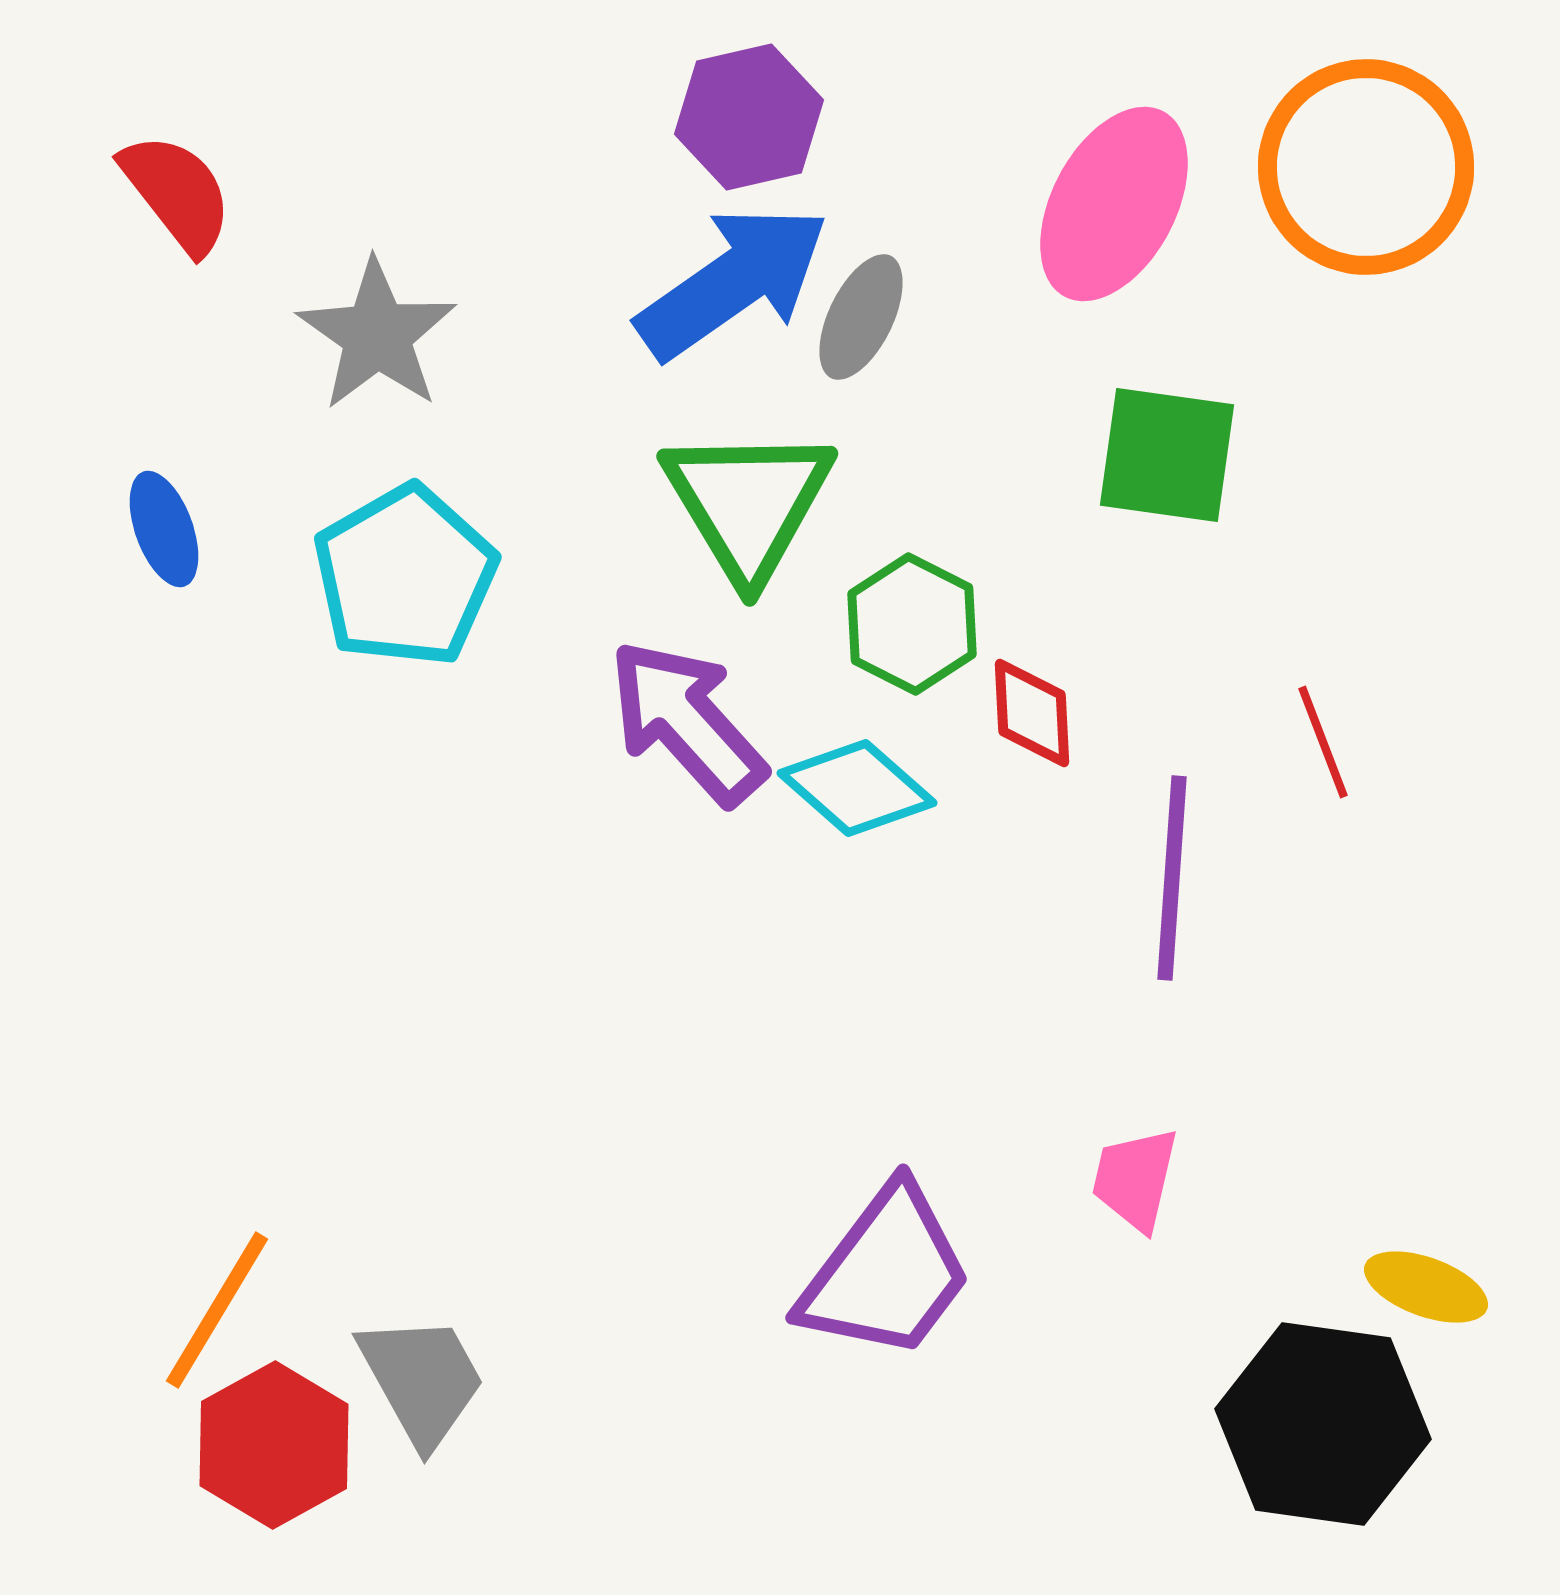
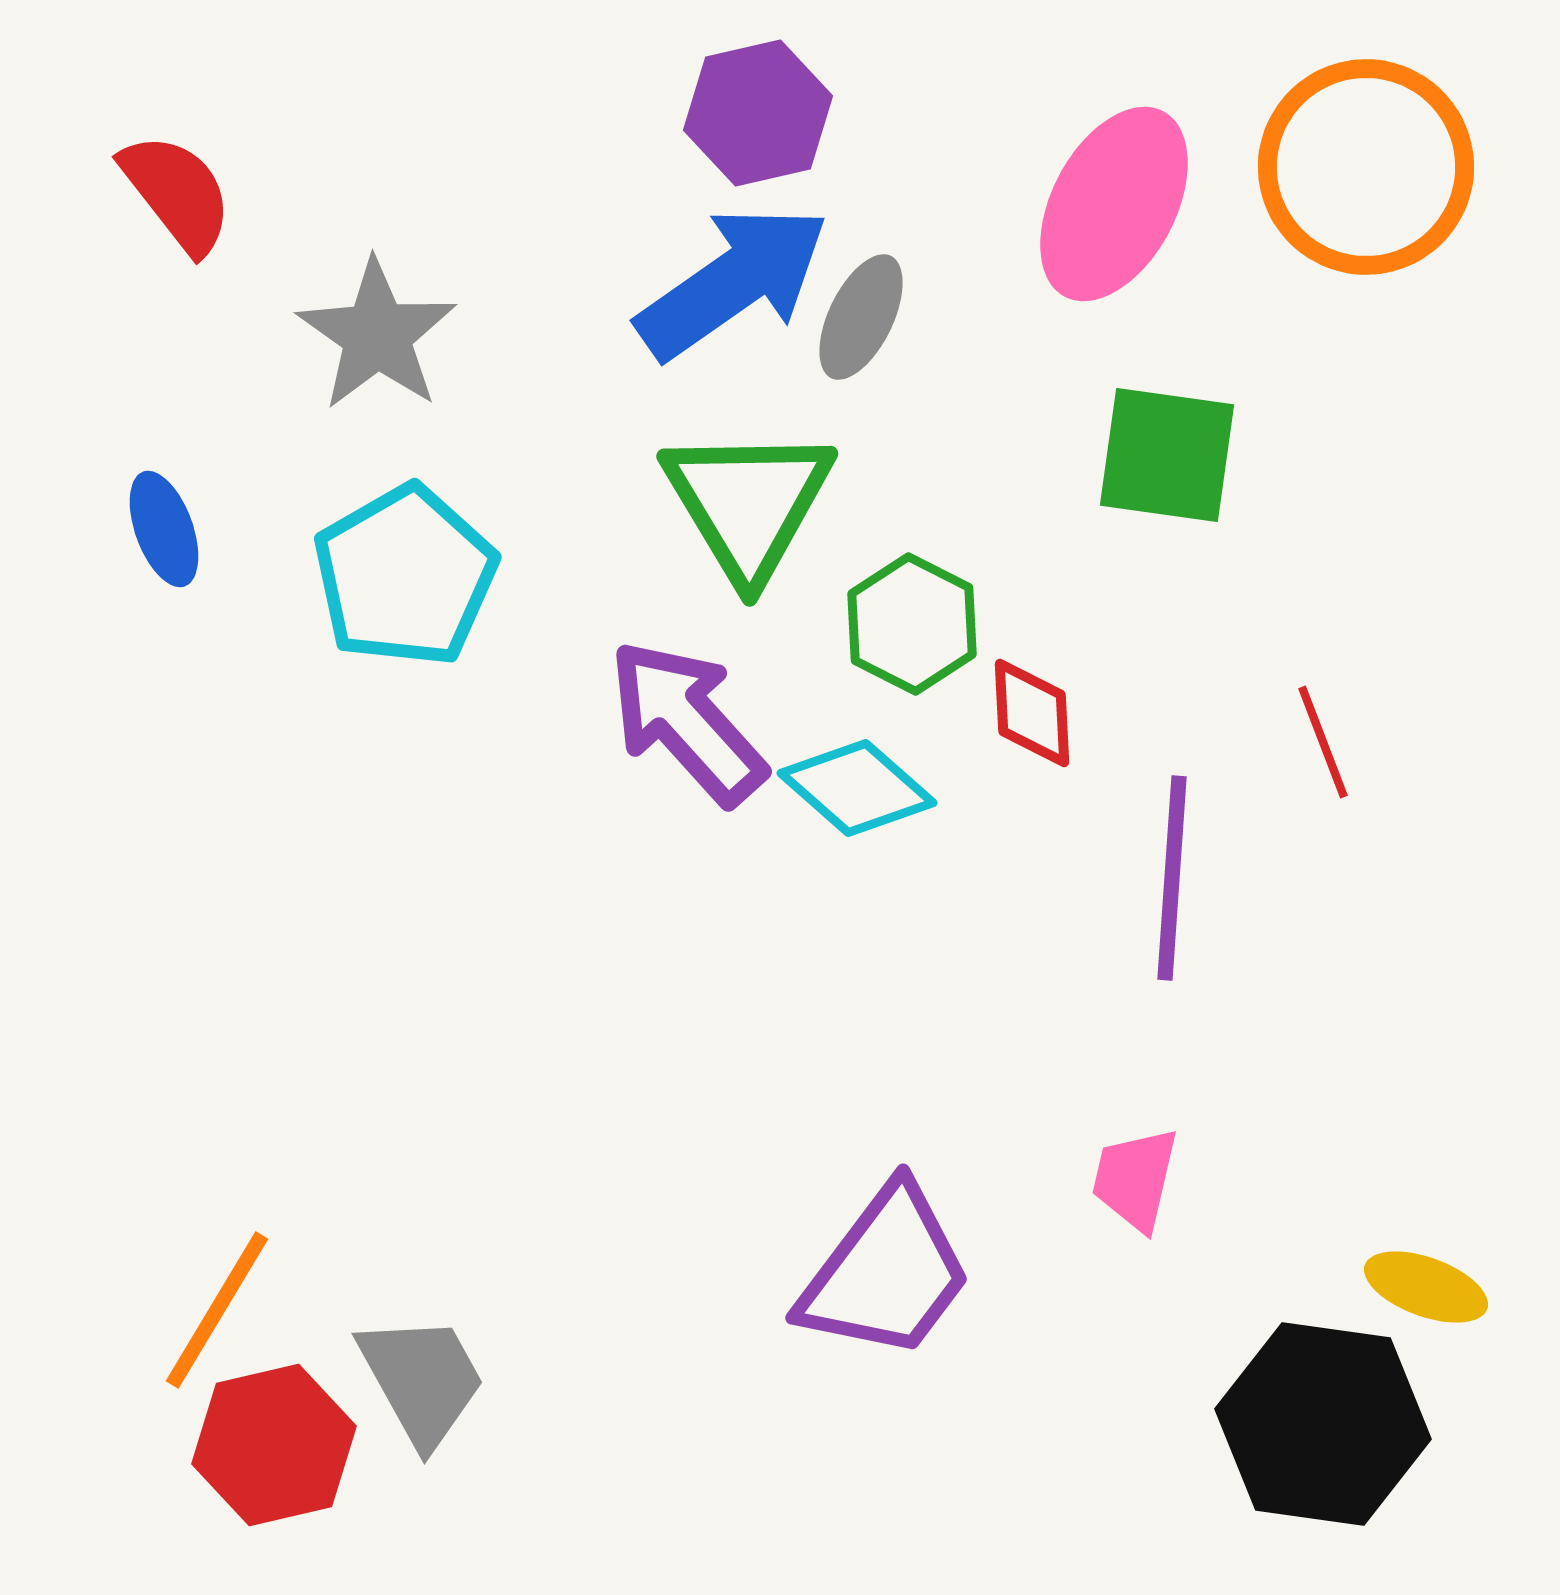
purple hexagon: moved 9 px right, 4 px up
red hexagon: rotated 16 degrees clockwise
